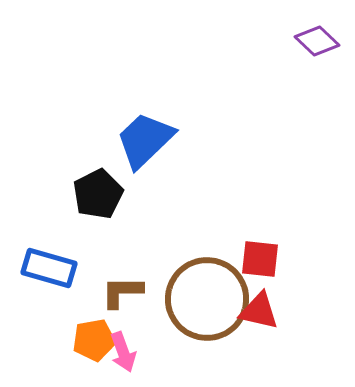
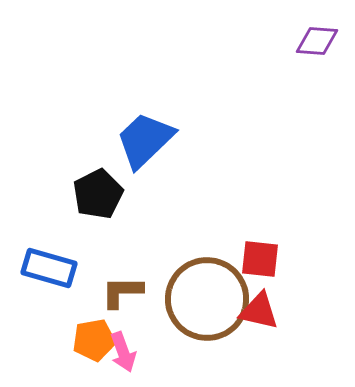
purple diamond: rotated 39 degrees counterclockwise
